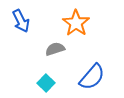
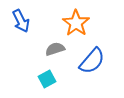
blue semicircle: moved 16 px up
cyan square: moved 1 px right, 4 px up; rotated 18 degrees clockwise
